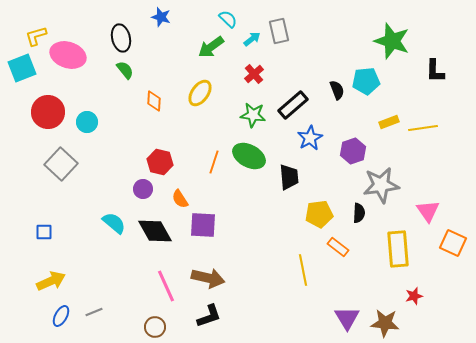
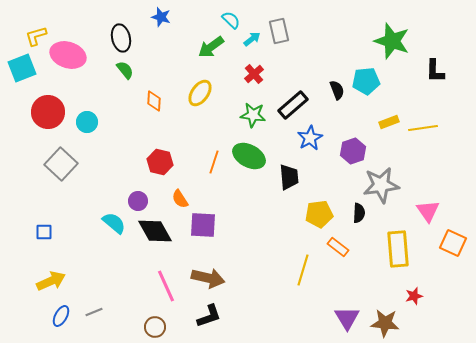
cyan semicircle at (228, 19): moved 3 px right, 1 px down
purple circle at (143, 189): moved 5 px left, 12 px down
yellow line at (303, 270): rotated 28 degrees clockwise
